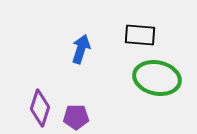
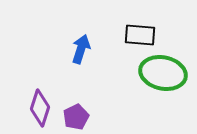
green ellipse: moved 6 px right, 5 px up
purple pentagon: rotated 25 degrees counterclockwise
